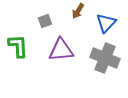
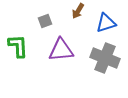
blue triangle: rotated 30 degrees clockwise
